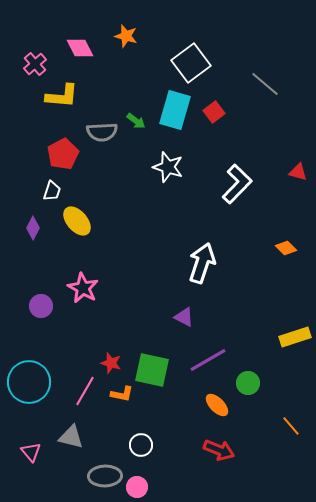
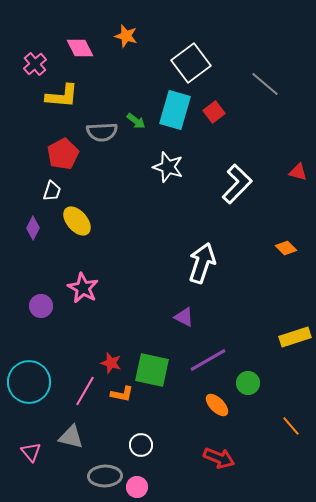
red arrow: moved 8 px down
